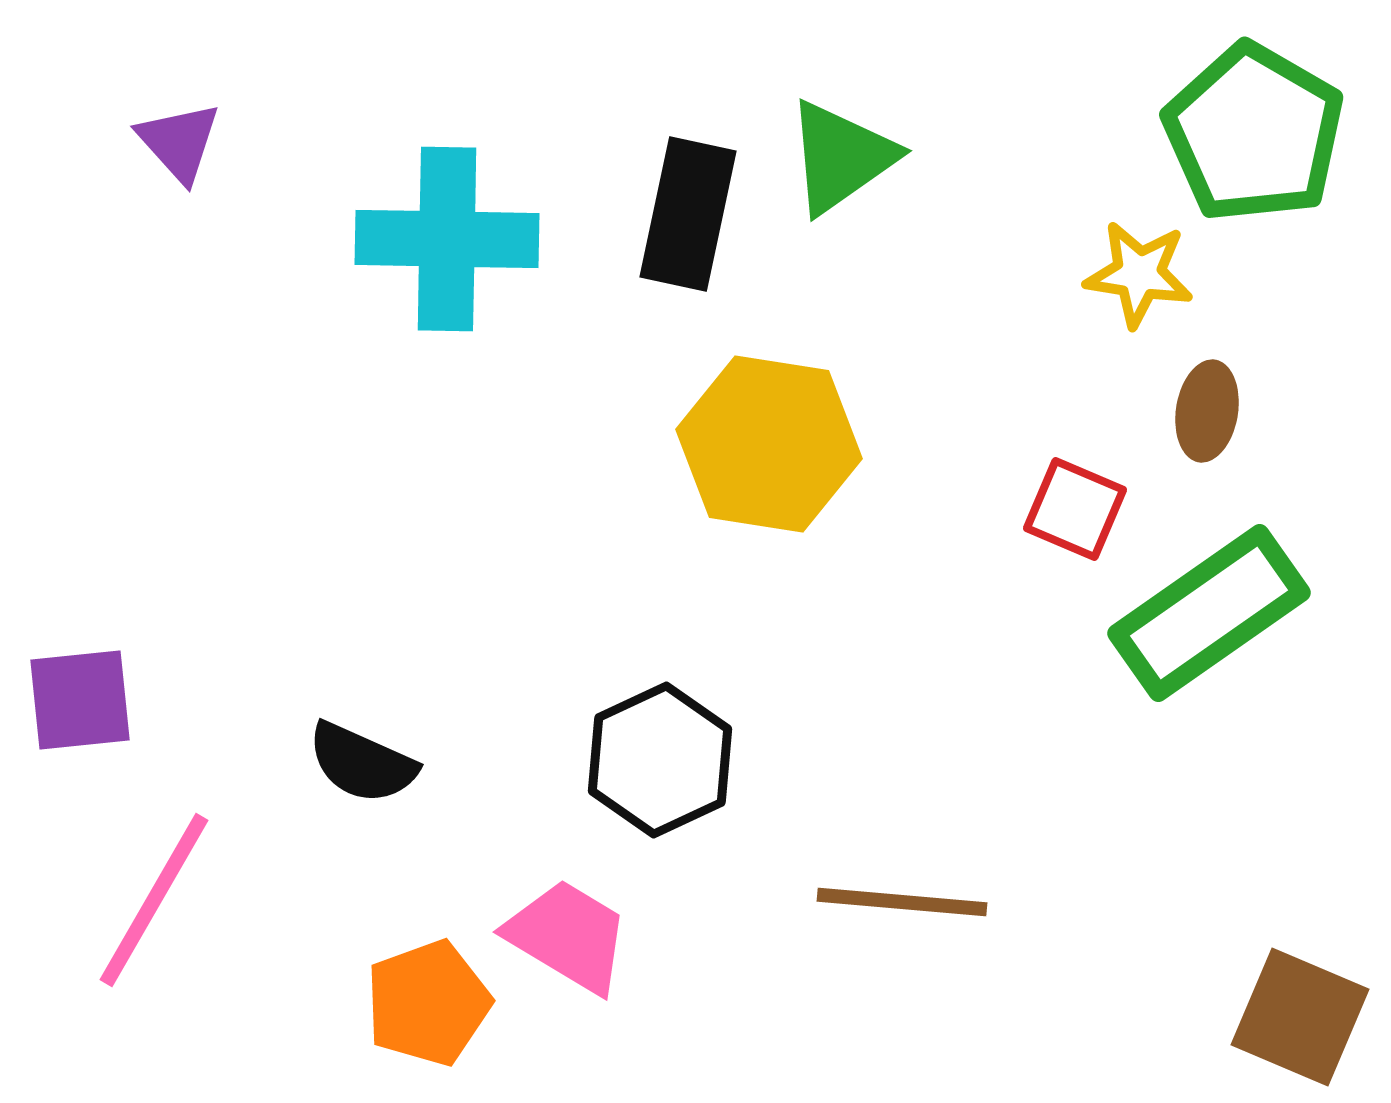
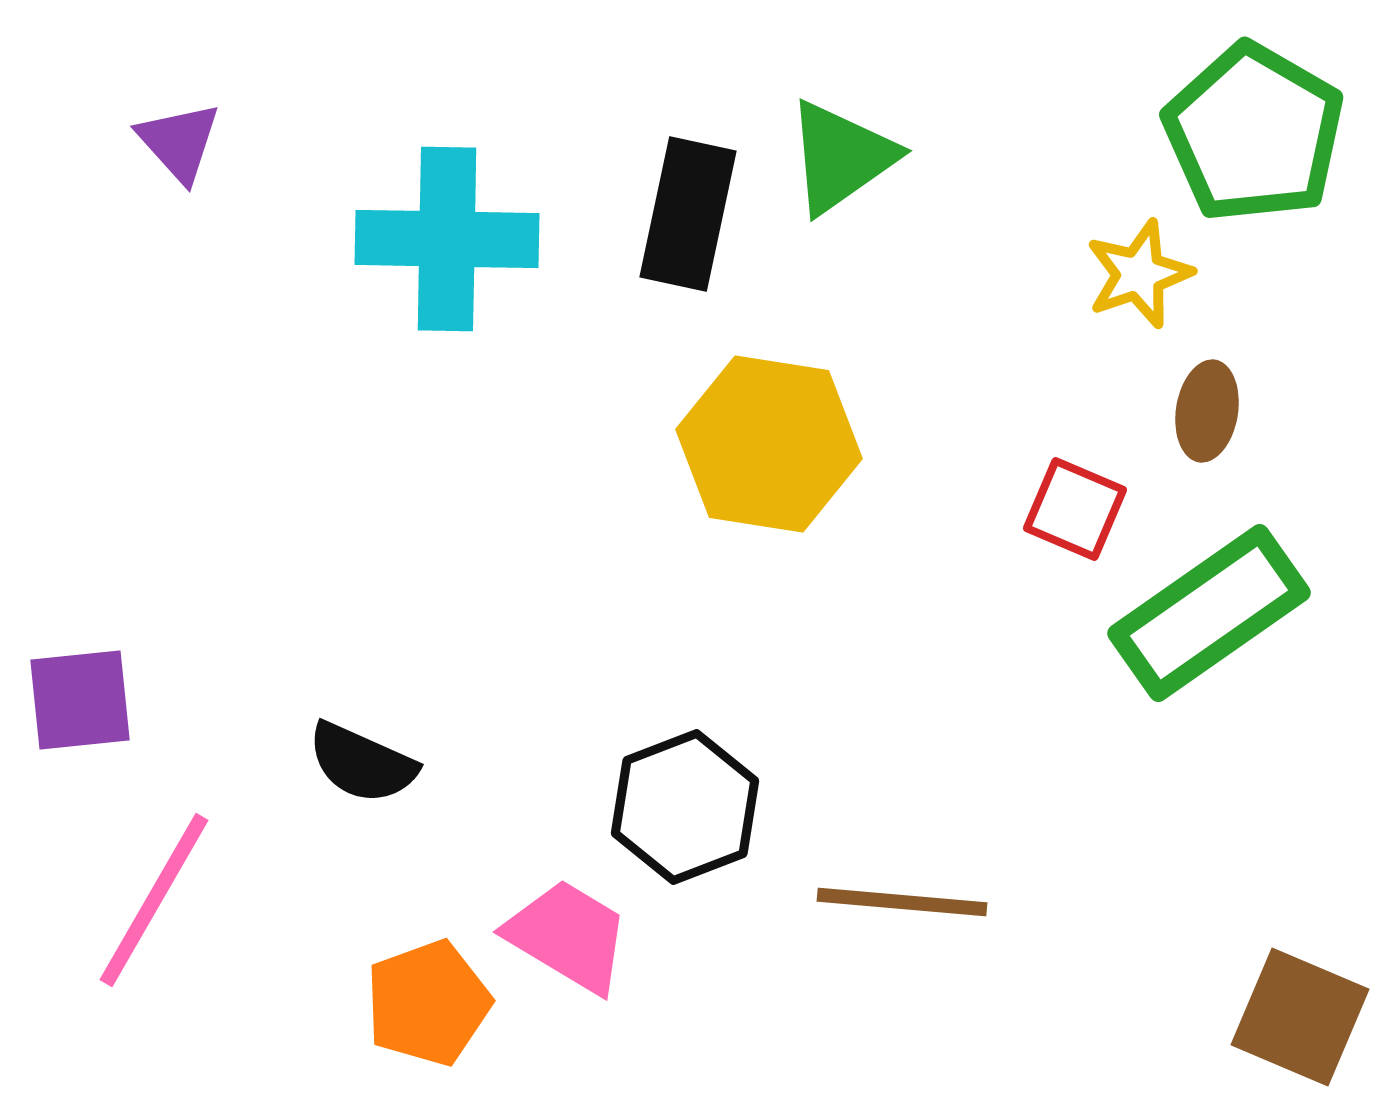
yellow star: rotated 28 degrees counterclockwise
black hexagon: moved 25 px right, 47 px down; rotated 4 degrees clockwise
